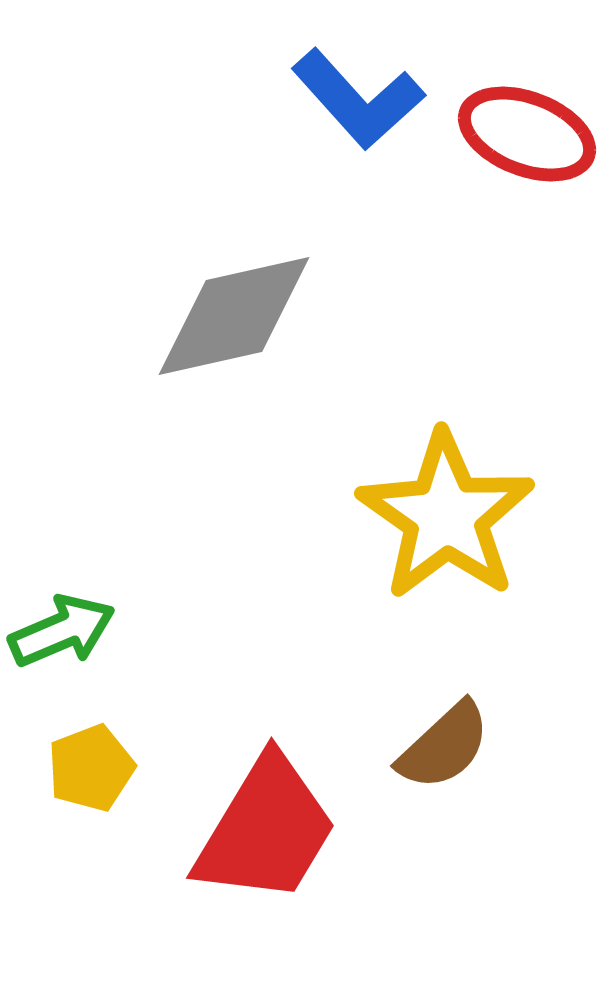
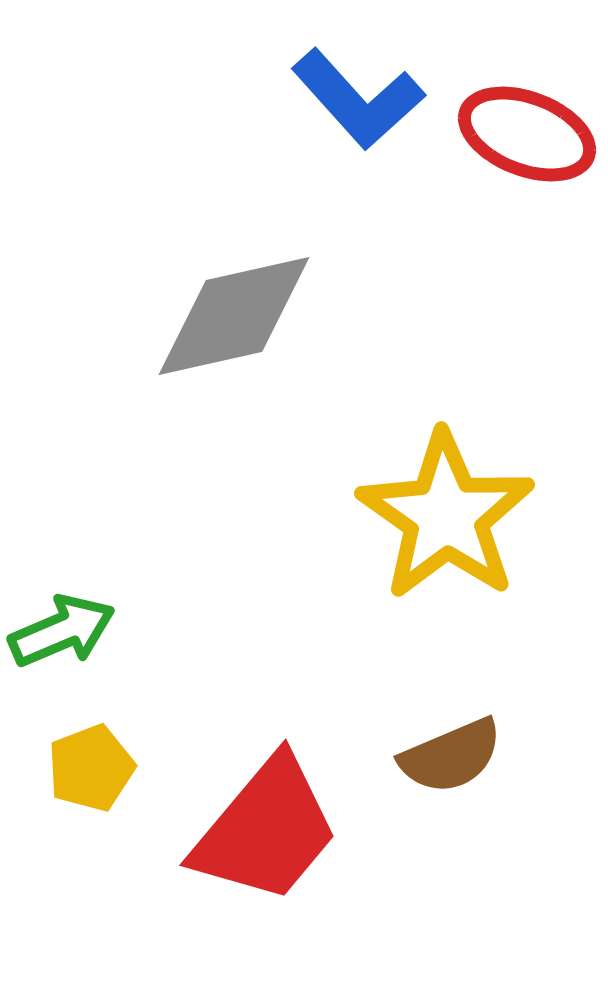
brown semicircle: moved 7 px right, 10 px down; rotated 20 degrees clockwise
red trapezoid: rotated 9 degrees clockwise
